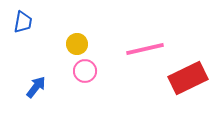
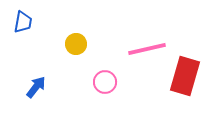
yellow circle: moved 1 px left
pink line: moved 2 px right
pink circle: moved 20 px right, 11 px down
red rectangle: moved 3 px left, 2 px up; rotated 48 degrees counterclockwise
